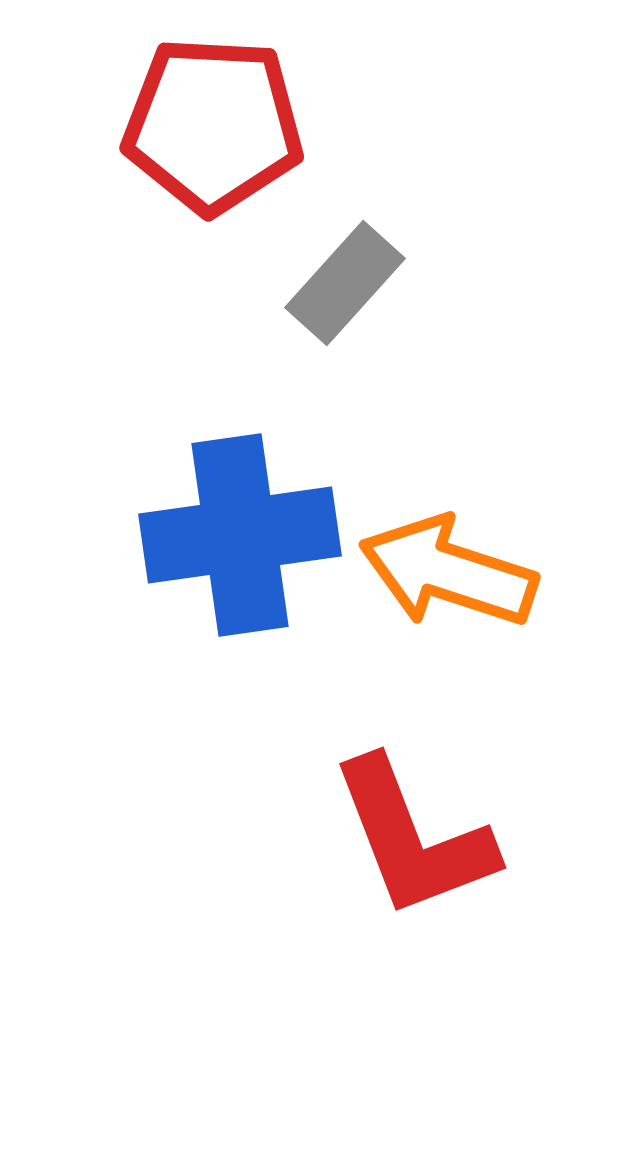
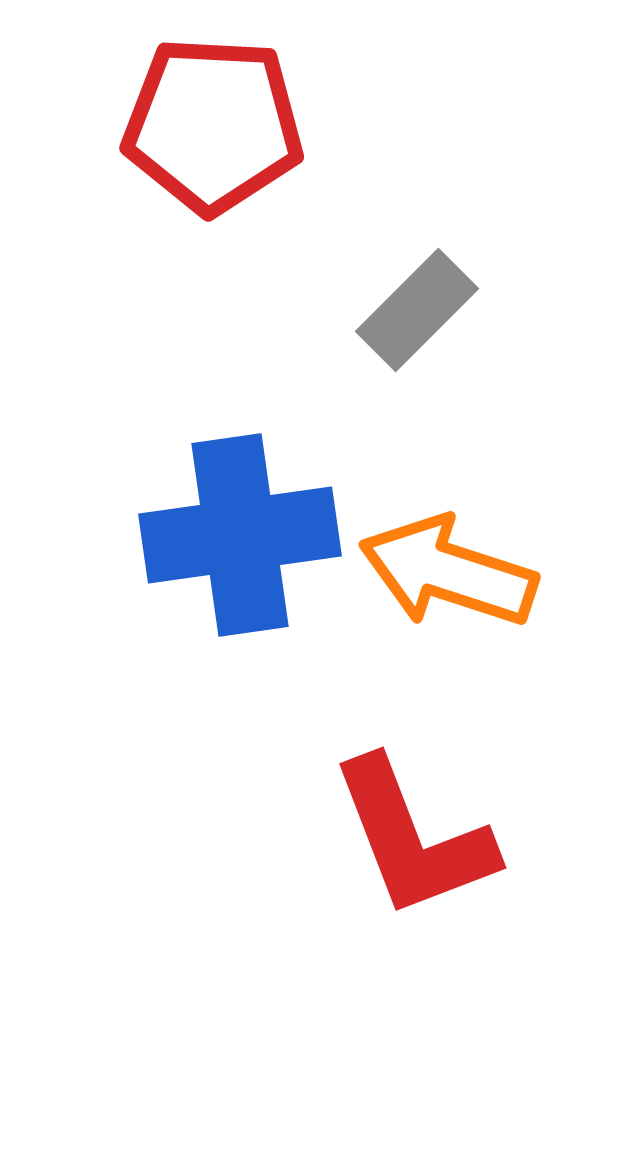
gray rectangle: moved 72 px right, 27 px down; rotated 3 degrees clockwise
